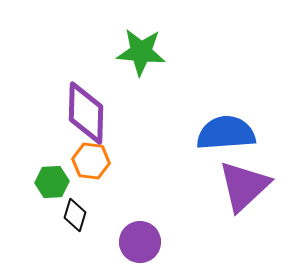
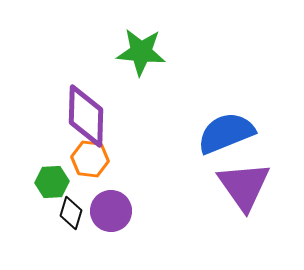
purple diamond: moved 3 px down
blue semicircle: rotated 18 degrees counterclockwise
orange hexagon: moved 1 px left, 2 px up
purple triangle: rotated 22 degrees counterclockwise
black diamond: moved 4 px left, 2 px up
purple circle: moved 29 px left, 31 px up
